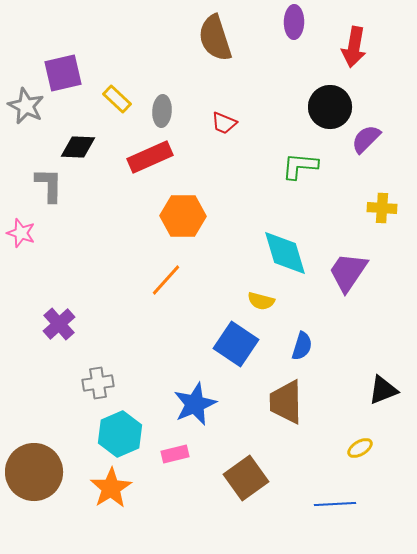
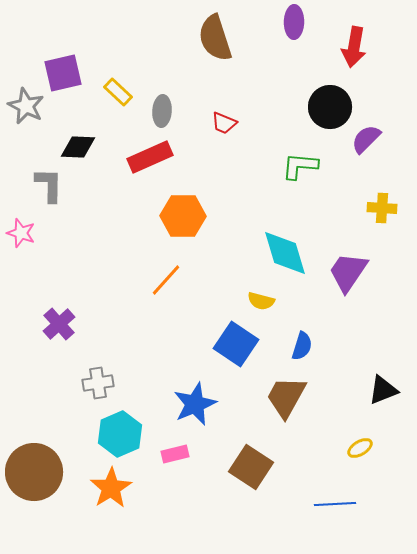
yellow rectangle: moved 1 px right, 7 px up
brown trapezoid: moved 5 px up; rotated 30 degrees clockwise
brown square: moved 5 px right, 11 px up; rotated 21 degrees counterclockwise
